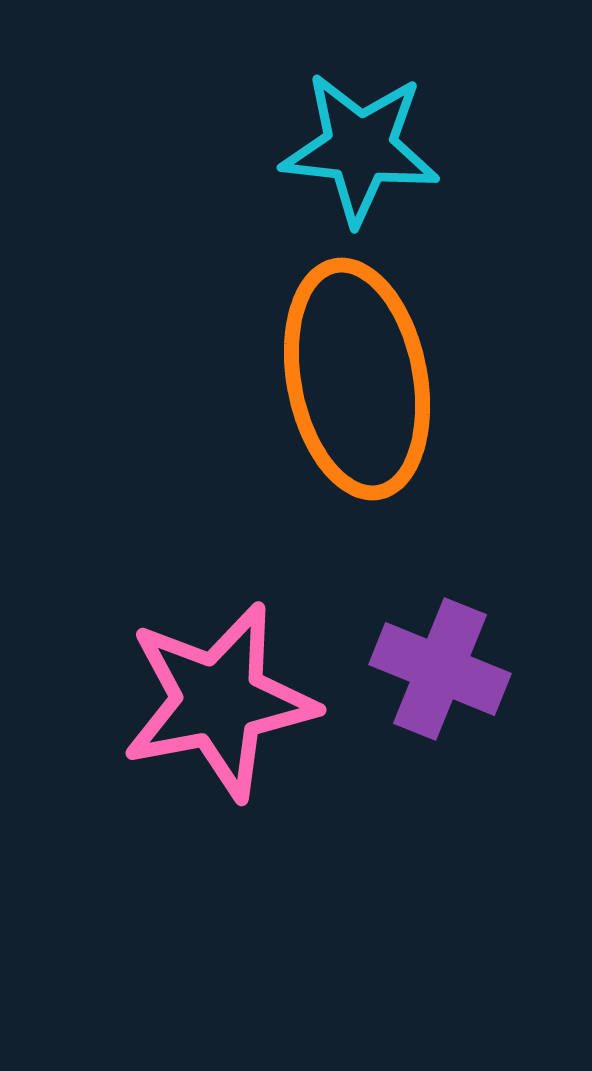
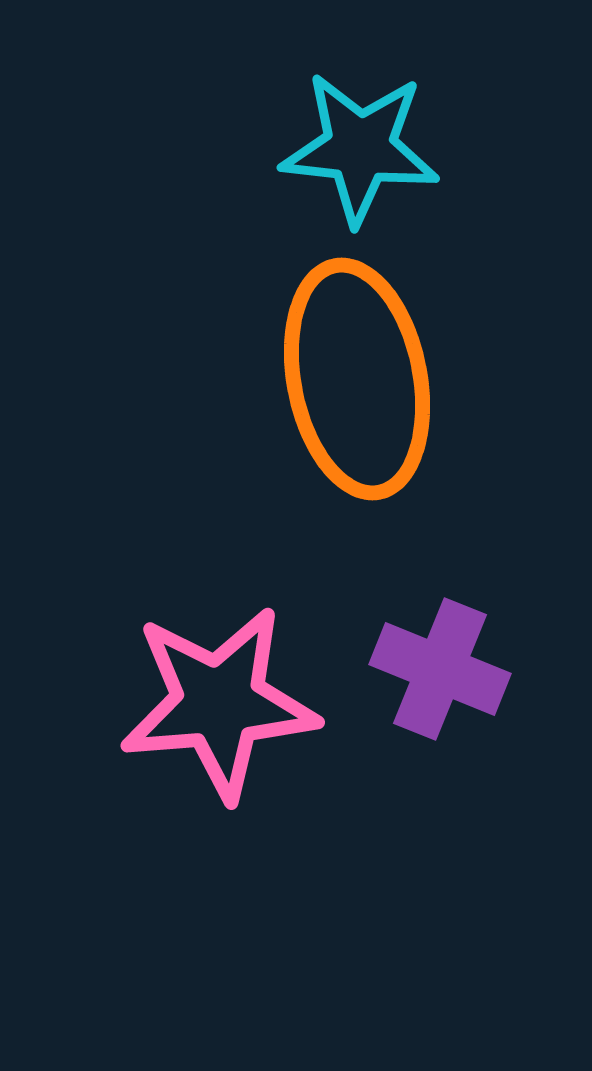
pink star: moved 2 px down; rotated 6 degrees clockwise
